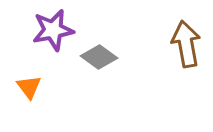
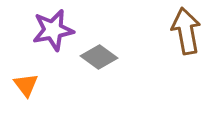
brown arrow: moved 13 px up
orange triangle: moved 3 px left, 2 px up
